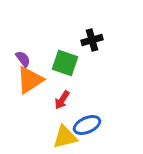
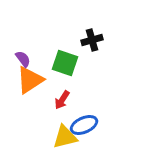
blue ellipse: moved 3 px left
